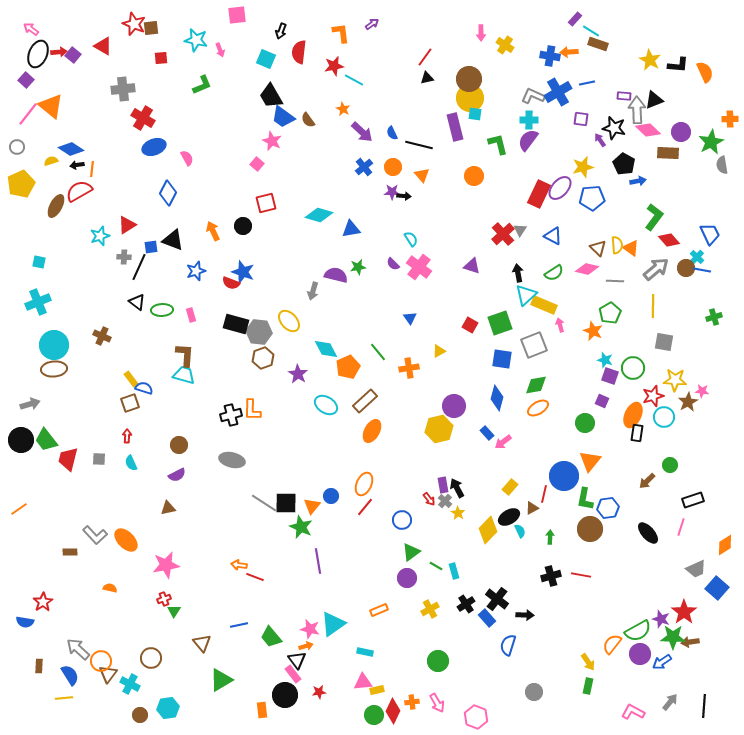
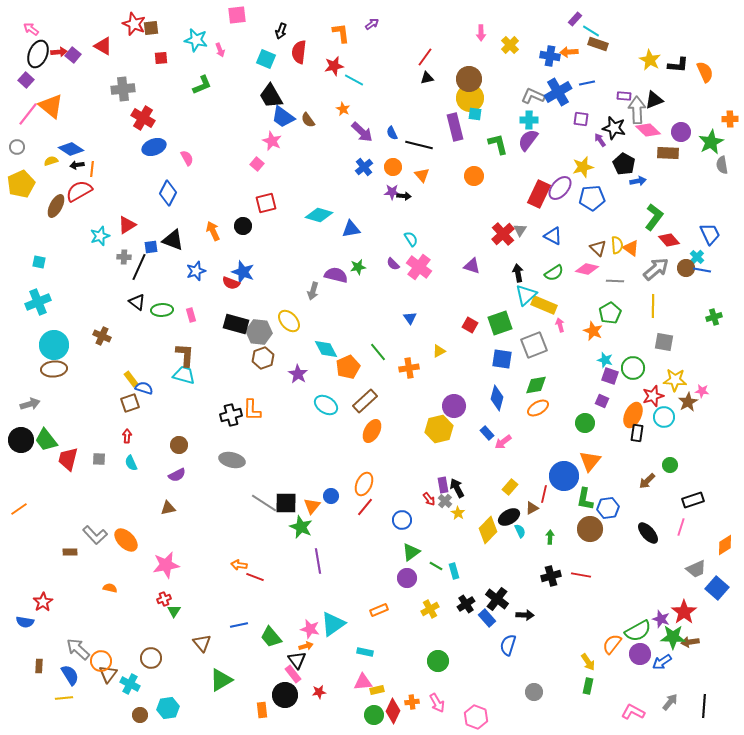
yellow cross at (505, 45): moved 5 px right; rotated 12 degrees clockwise
